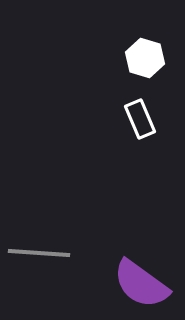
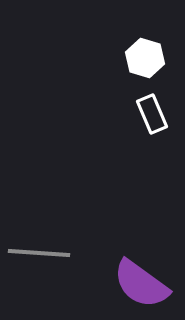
white rectangle: moved 12 px right, 5 px up
